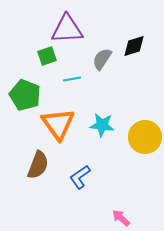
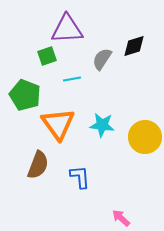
blue L-shape: rotated 120 degrees clockwise
